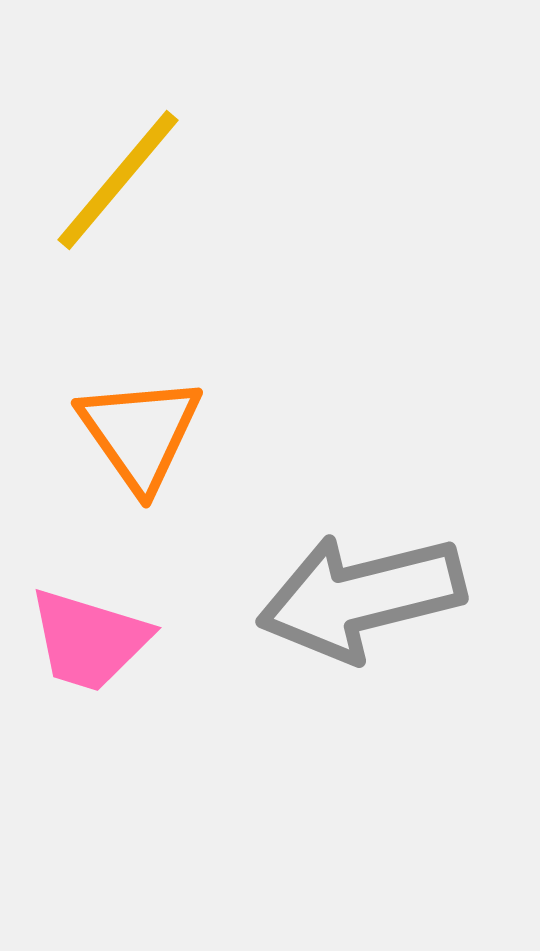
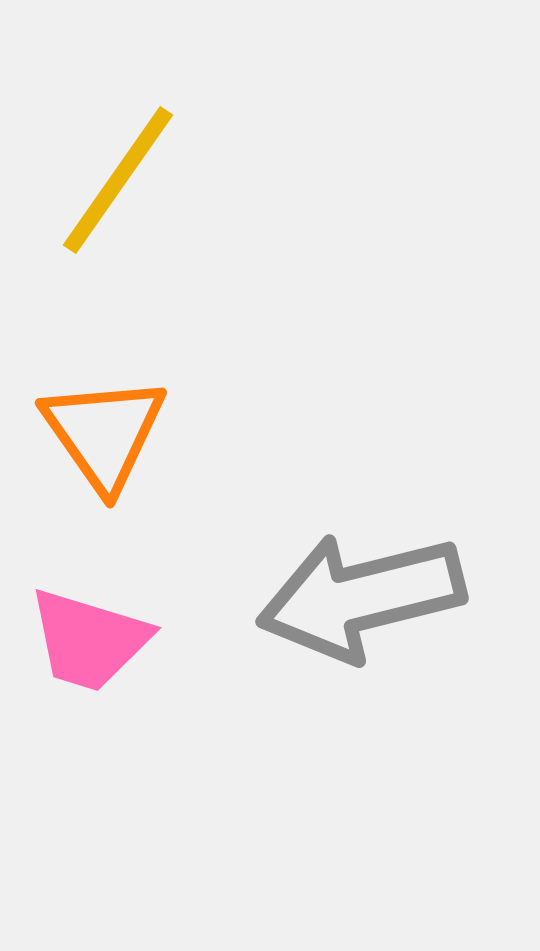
yellow line: rotated 5 degrees counterclockwise
orange triangle: moved 36 px left
